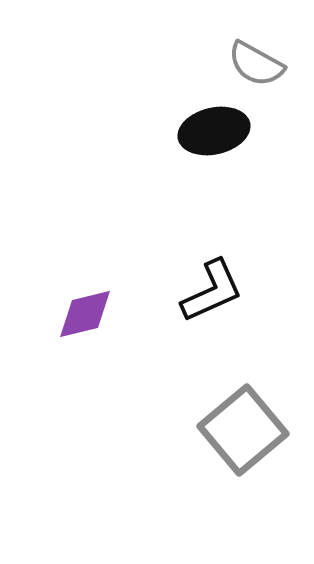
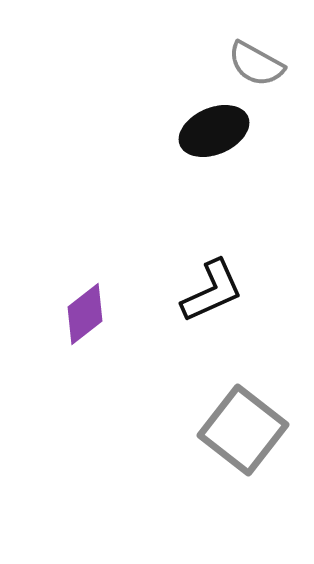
black ellipse: rotated 10 degrees counterclockwise
purple diamond: rotated 24 degrees counterclockwise
gray square: rotated 12 degrees counterclockwise
